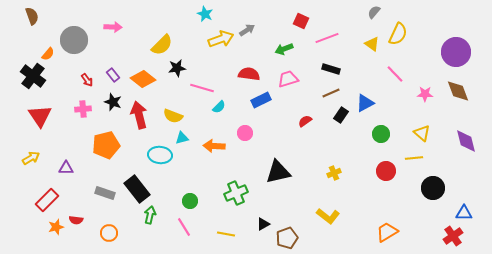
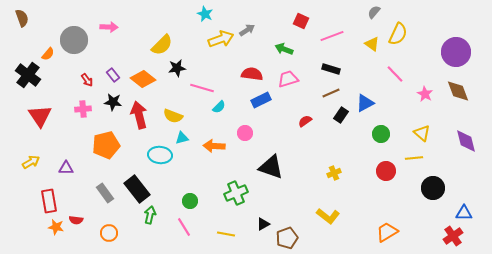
brown semicircle at (32, 16): moved 10 px left, 2 px down
pink arrow at (113, 27): moved 4 px left
pink line at (327, 38): moved 5 px right, 2 px up
green arrow at (284, 49): rotated 42 degrees clockwise
red semicircle at (249, 74): moved 3 px right
black cross at (33, 76): moved 5 px left, 1 px up
pink star at (425, 94): rotated 28 degrees clockwise
black star at (113, 102): rotated 12 degrees counterclockwise
yellow arrow at (31, 158): moved 4 px down
black triangle at (278, 172): moved 7 px left, 5 px up; rotated 32 degrees clockwise
gray rectangle at (105, 193): rotated 36 degrees clockwise
red rectangle at (47, 200): moved 2 px right, 1 px down; rotated 55 degrees counterclockwise
orange star at (56, 227): rotated 28 degrees clockwise
